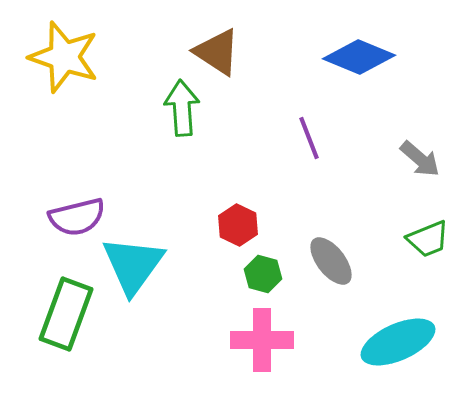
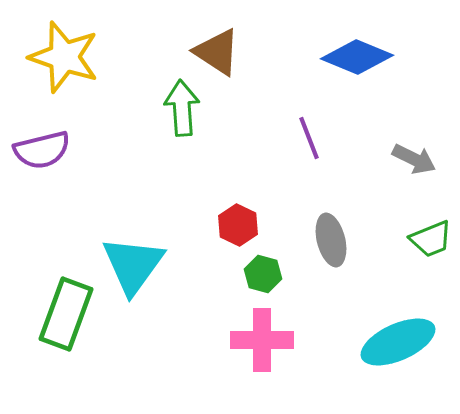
blue diamond: moved 2 px left
gray arrow: moved 6 px left; rotated 15 degrees counterclockwise
purple semicircle: moved 35 px left, 67 px up
green trapezoid: moved 3 px right
gray ellipse: moved 21 px up; rotated 24 degrees clockwise
